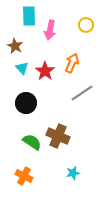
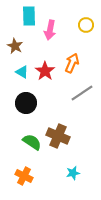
cyan triangle: moved 4 px down; rotated 16 degrees counterclockwise
